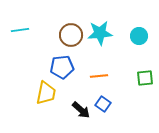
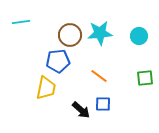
cyan line: moved 1 px right, 8 px up
brown circle: moved 1 px left
blue pentagon: moved 4 px left, 6 px up
orange line: rotated 42 degrees clockwise
yellow trapezoid: moved 5 px up
blue square: rotated 35 degrees counterclockwise
